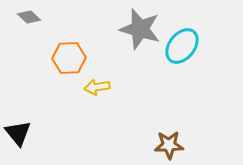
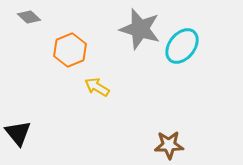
orange hexagon: moved 1 px right, 8 px up; rotated 20 degrees counterclockwise
yellow arrow: rotated 40 degrees clockwise
